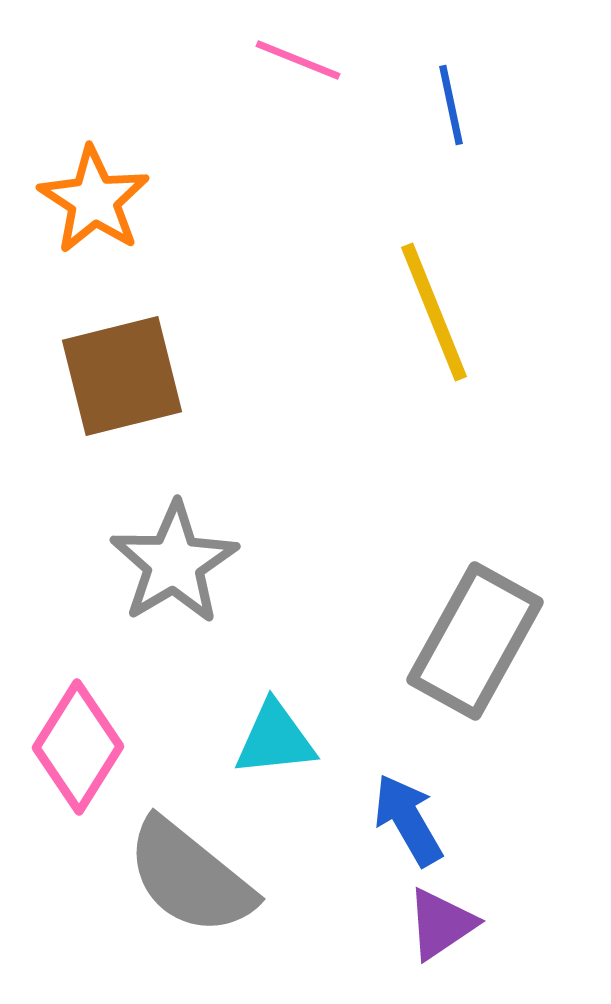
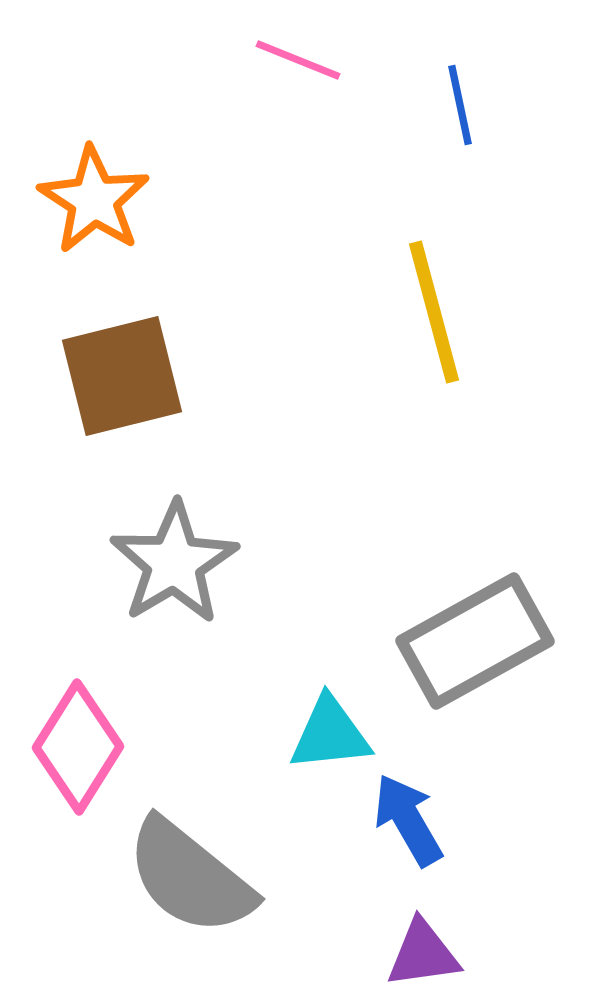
blue line: moved 9 px right
yellow line: rotated 7 degrees clockwise
gray rectangle: rotated 32 degrees clockwise
cyan triangle: moved 55 px right, 5 px up
purple triangle: moved 18 px left, 30 px down; rotated 26 degrees clockwise
